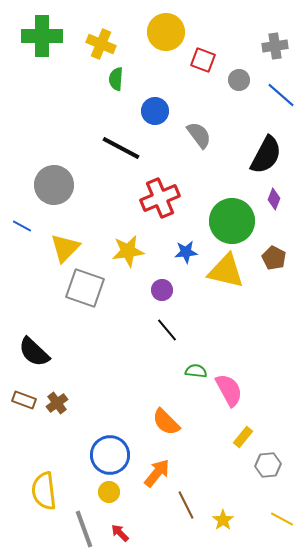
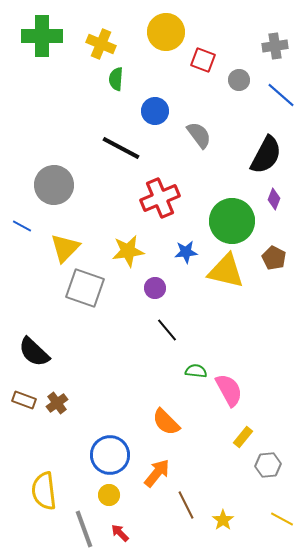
purple circle at (162, 290): moved 7 px left, 2 px up
yellow circle at (109, 492): moved 3 px down
